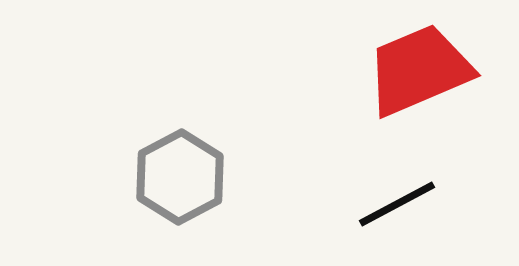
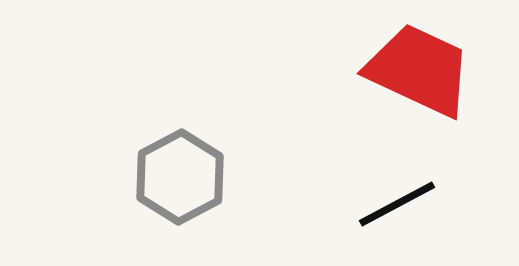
red trapezoid: rotated 48 degrees clockwise
